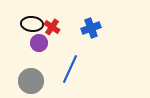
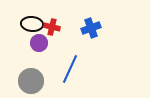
red cross: rotated 21 degrees counterclockwise
